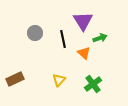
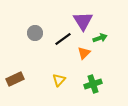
black line: rotated 66 degrees clockwise
orange triangle: rotated 32 degrees clockwise
green cross: rotated 18 degrees clockwise
